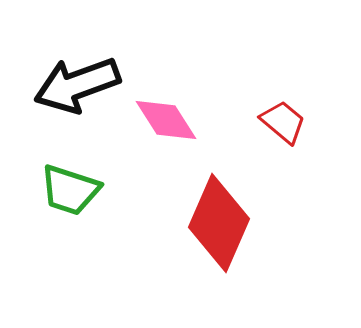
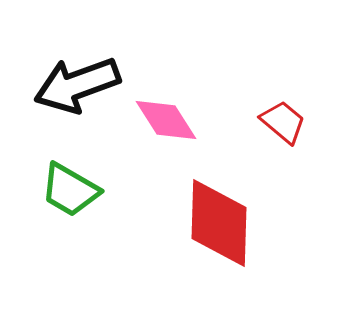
green trapezoid: rotated 12 degrees clockwise
red diamond: rotated 22 degrees counterclockwise
